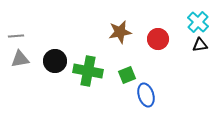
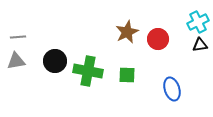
cyan cross: rotated 20 degrees clockwise
brown star: moved 7 px right; rotated 15 degrees counterclockwise
gray line: moved 2 px right, 1 px down
gray triangle: moved 4 px left, 2 px down
green square: rotated 24 degrees clockwise
blue ellipse: moved 26 px right, 6 px up
